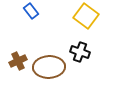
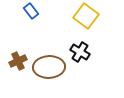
black cross: rotated 12 degrees clockwise
